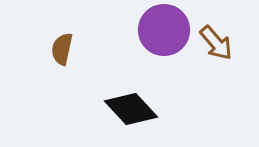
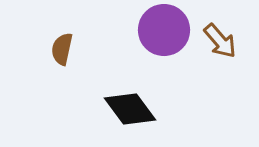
brown arrow: moved 4 px right, 2 px up
black diamond: moved 1 px left; rotated 6 degrees clockwise
